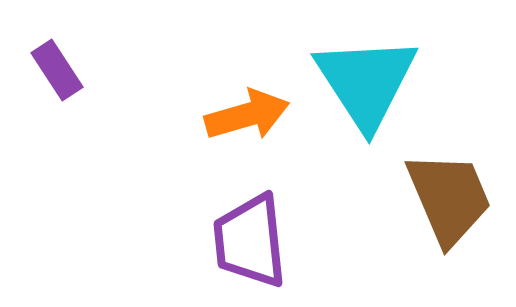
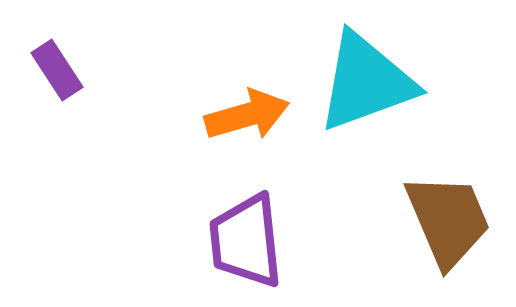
cyan triangle: rotated 43 degrees clockwise
brown trapezoid: moved 1 px left, 22 px down
purple trapezoid: moved 4 px left
